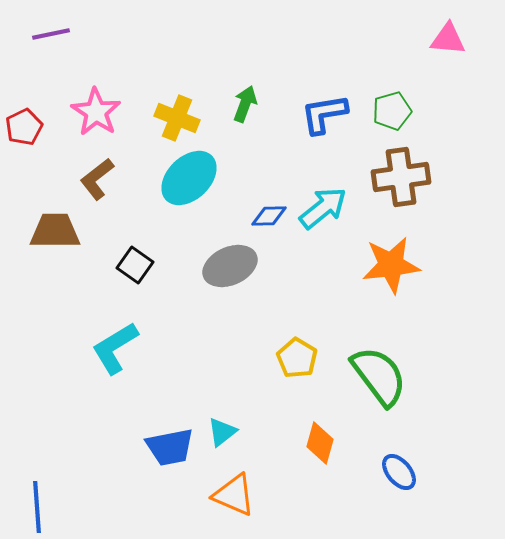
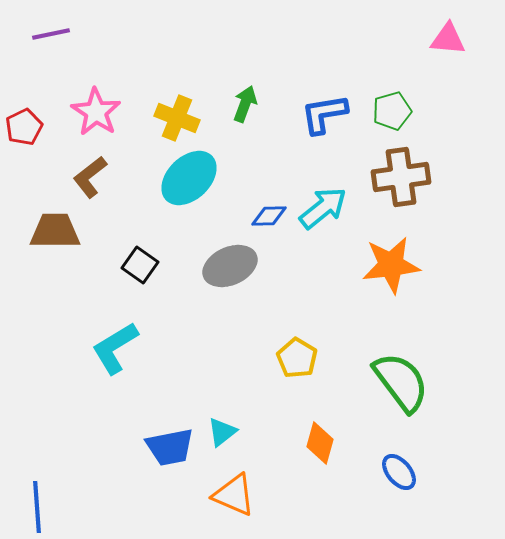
brown L-shape: moved 7 px left, 2 px up
black square: moved 5 px right
green semicircle: moved 22 px right, 6 px down
